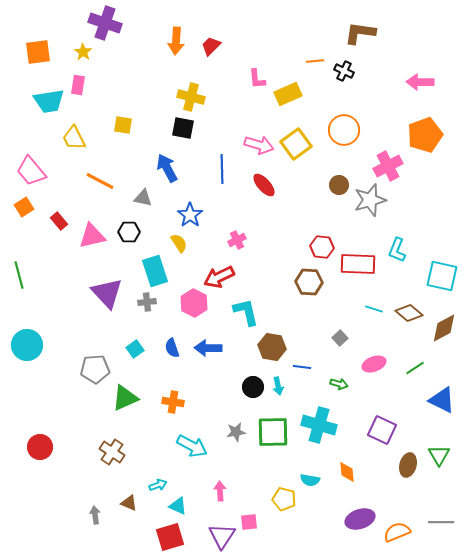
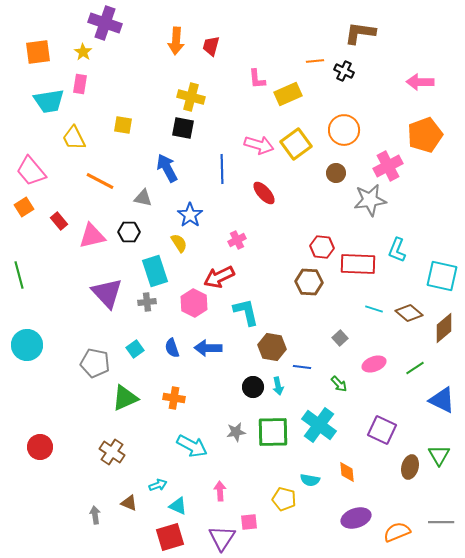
red trapezoid at (211, 46): rotated 30 degrees counterclockwise
pink rectangle at (78, 85): moved 2 px right, 1 px up
red ellipse at (264, 185): moved 8 px down
brown circle at (339, 185): moved 3 px left, 12 px up
gray star at (370, 200): rotated 8 degrees clockwise
brown diamond at (444, 328): rotated 12 degrees counterclockwise
gray pentagon at (95, 369): moved 6 px up; rotated 16 degrees clockwise
green arrow at (339, 384): rotated 30 degrees clockwise
orange cross at (173, 402): moved 1 px right, 4 px up
cyan cross at (319, 425): rotated 20 degrees clockwise
brown ellipse at (408, 465): moved 2 px right, 2 px down
purple ellipse at (360, 519): moved 4 px left, 1 px up
purple triangle at (222, 536): moved 2 px down
